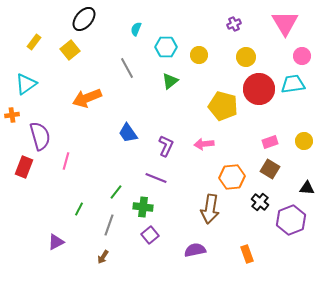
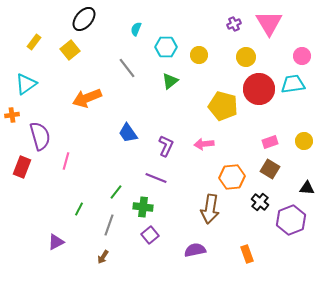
pink triangle at (285, 23): moved 16 px left
gray line at (127, 68): rotated 10 degrees counterclockwise
red rectangle at (24, 167): moved 2 px left
